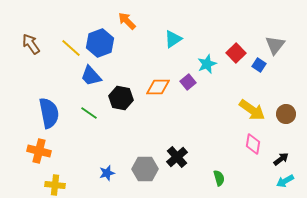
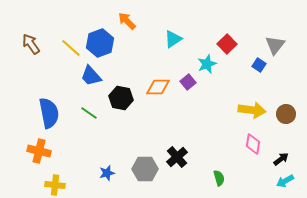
red square: moved 9 px left, 9 px up
yellow arrow: rotated 28 degrees counterclockwise
